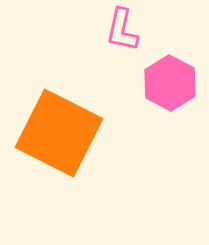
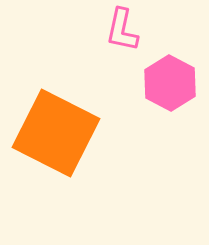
orange square: moved 3 px left
